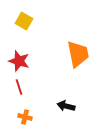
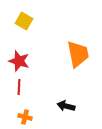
red line: rotated 21 degrees clockwise
